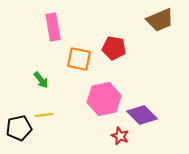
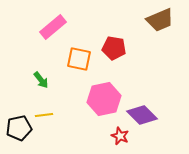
pink rectangle: rotated 60 degrees clockwise
